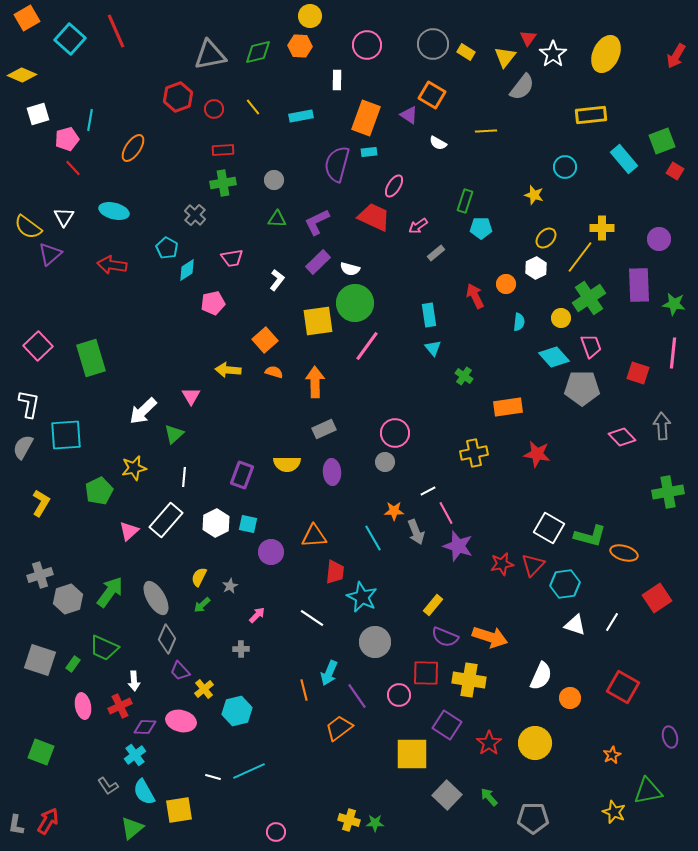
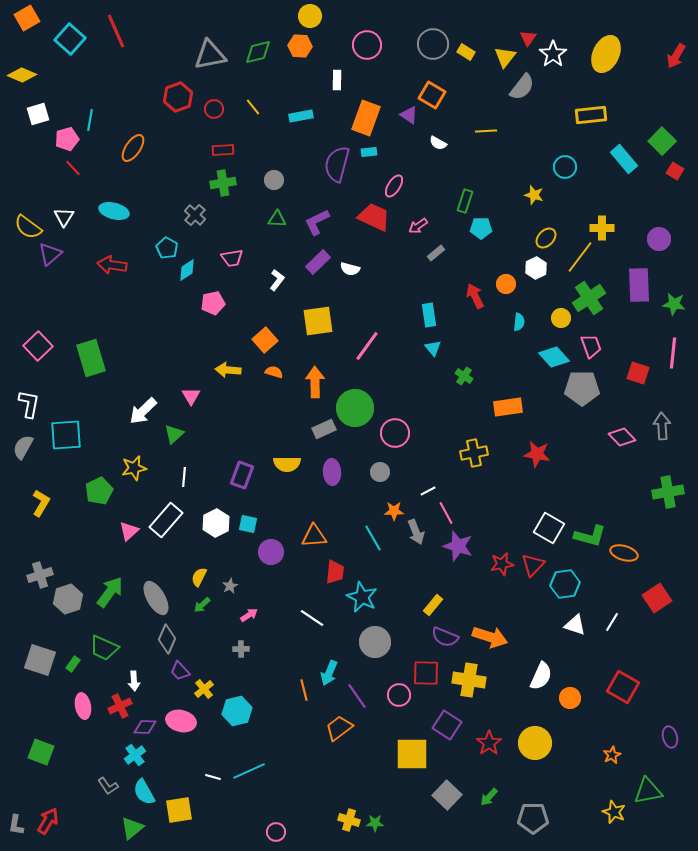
green square at (662, 141): rotated 24 degrees counterclockwise
green circle at (355, 303): moved 105 px down
gray circle at (385, 462): moved 5 px left, 10 px down
pink arrow at (257, 615): moved 8 px left; rotated 12 degrees clockwise
green arrow at (489, 797): rotated 96 degrees counterclockwise
